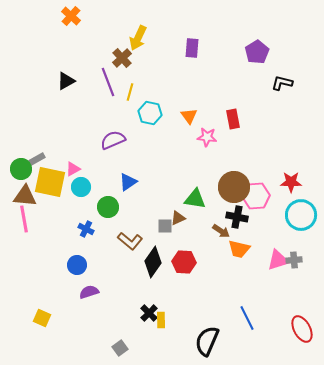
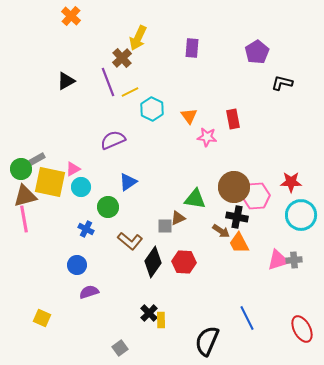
yellow line at (130, 92): rotated 48 degrees clockwise
cyan hexagon at (150, 113): moved 2 px right, 4 px up; rotated 15 degrees clockwise
brown triangle at (25, 196): rotated 20 degrees counterclockwise
orange trapezoid at (239, 249): moved 6 px up; rotated 50 degrees clockwise
